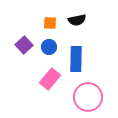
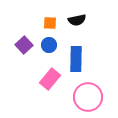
blue circle: moved 2 px up
